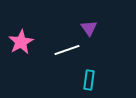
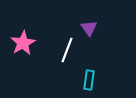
pink star: moved 2 px right, 1 px down
white line: rotated 50 degrees counterclockwise
